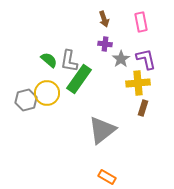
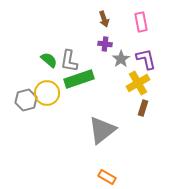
green rectangle: rotated 36 degrees clockwise
yellow cross: rotated 25 degrees counterclockwise
